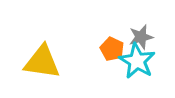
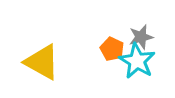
yellow triangle: rotated 21 degrees clockwise
